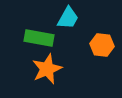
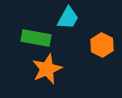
green rectangle: moved 3 px left
orange hexagon: rotated 20 degrees clockwise
